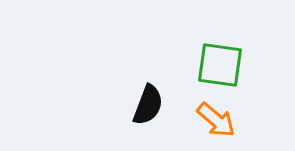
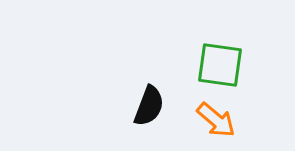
black semicircle: moved 1 px right, 1 px down
